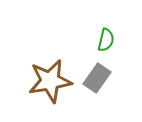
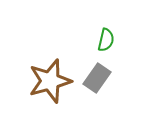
brown star: rotated 6 degrees counterclockwise
